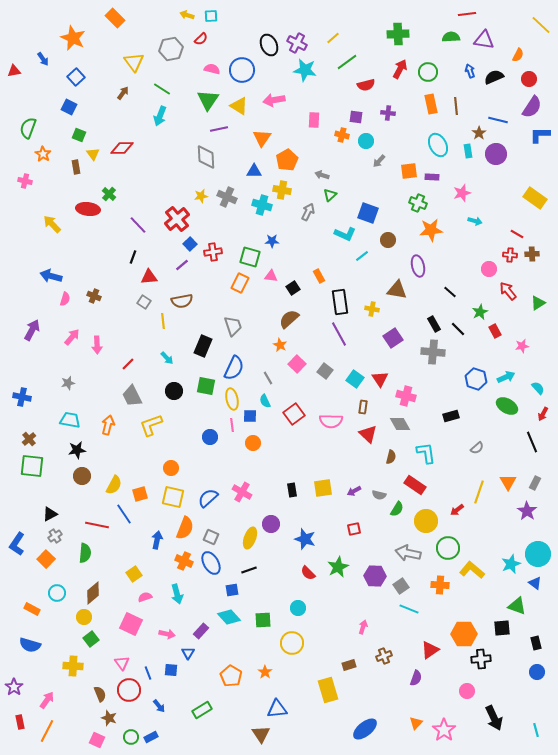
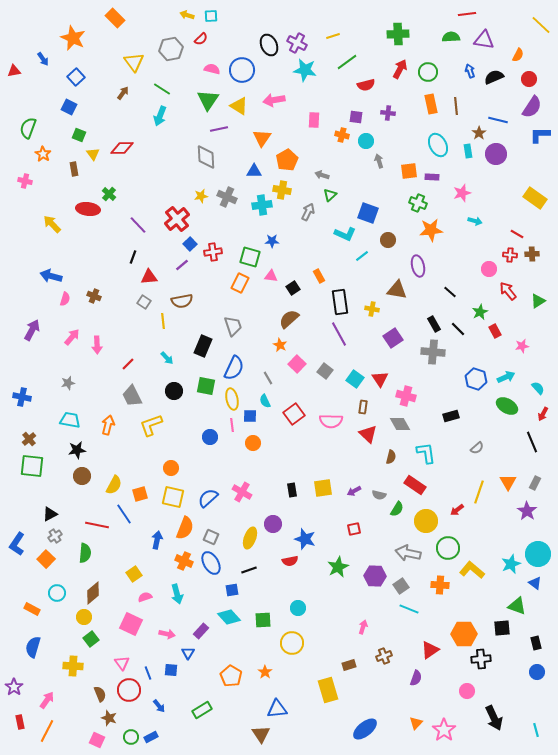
yellow line at (333, 38): moved 2 px up; rotated 24 degrees clockwise
gray arrow at (379, 161): rotated 120 degrees clockwise
brown rectangle at (76, 167): moved 2 px left, 2 px down
cyan cross at (262, 205): rotated 24 degrees counterclockwise
green triangle at (538, 303): moved 2 px up
purple circle at (271, 524): moved 2 px right
red semicircle at (308, 573): moved 18 px left, 12 px up; rotated 56 degrees counterclockwise
blue semicircle at (30, 645): moved 3 px right, 2 px down; rotated 90 degrees clockwise
